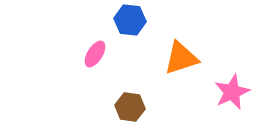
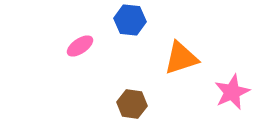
pink ellipse: moved 15 px left, 8 px up; rotated 24 degrees clockwise
brown hexagon: moved 2 px right, 3 px up
